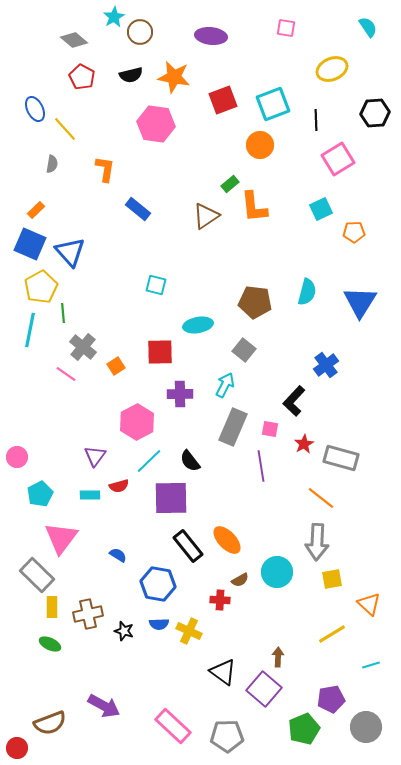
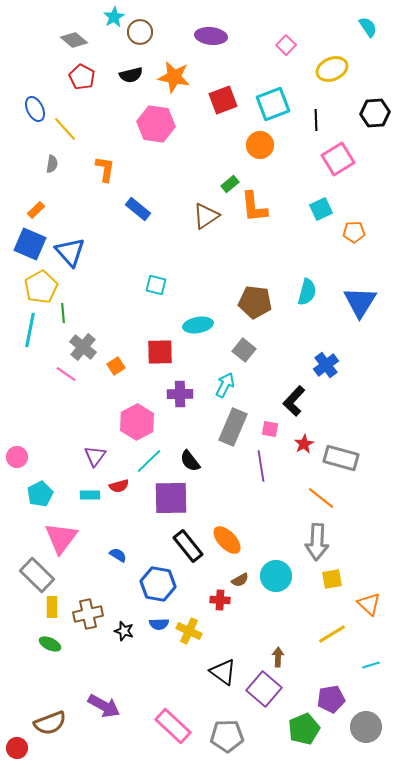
pink square at (286, 28): moved 17 px down; rotated 36 degrees clockwise
cyan circle at (277, 572): moved 1 px left, 4 px down
